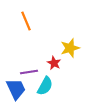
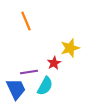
red star: rotated 16 degrees clockwise
